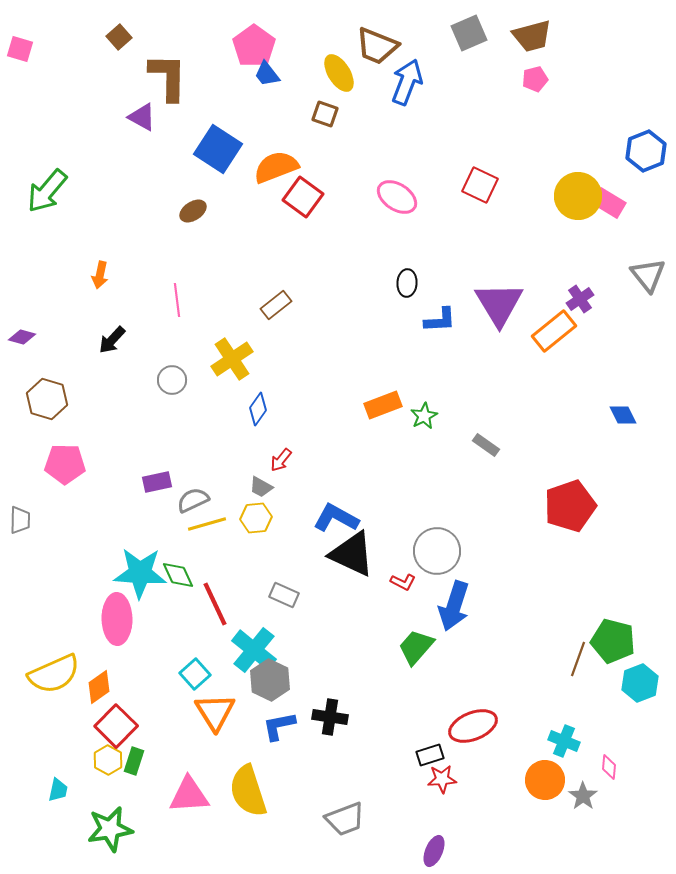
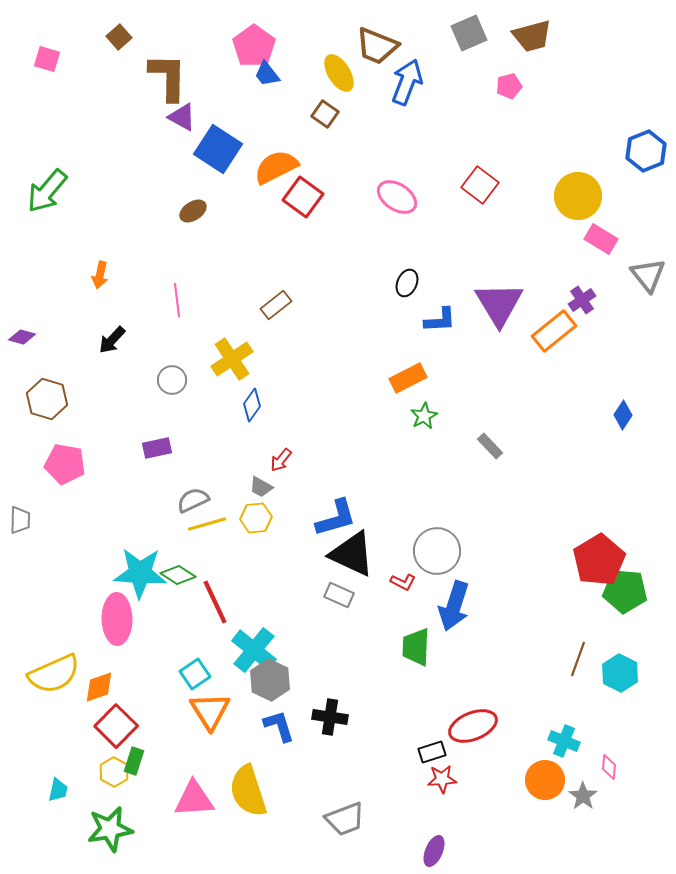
pink square at (20, 49): moved 27 px right, 10 px down
pink pentagon at (535, 79): moved 26 px left, 7 px down
brown square at (325, 114): rotated 16 degrees clockwise
purple triangle at (142, 117): moved 40 px right
orange semicircle at (276, 167): rotated 6 degrees counterclockwise
red square at (480, 185): rotated 12 degrees clockwise
pink rectangle at (609, 203): moved 8 px left, 36 px down
black ellipse at (407, 283): rotated 20 degrees clockwise
purple cross at (580, 299): moved 2 px right, 1 px down
orange rectangle at (383, 405): moved 25 px right, 27 px up; rotated 6 degrees counterclockwise
blue diamond at (258, 409): moved 6 px left, 4 px up
blue diamond at (623, 415): rotated 60 degrees clockwise
gray rectangle at (486, 445): moved 4 px right, 1 px down; rotated 12 degrees clockwise
pink pentagon at (65, 464): rotated 9 degrees clockwise
purple rectangle at (157, 482): moved 34 px up
red pentagon at (570, 506): moved 29 px right, 54 px down; rotated 12 degrees counterclockwise
blue L-shape at (336, 518): rotated 135 degrees clockwise
green diamond at (178, 575): rotated 32 degrees counterclockwise
gray rectangle at (284, 595): moved 55 px right
red line at (215, 604): moved 2 px up
green pentagon at (613, 641): moved 12 px right, 50 px up; rotated 9 degrees counterclockwise
green trapezoid at (416, 647): rotated 39 degrees counterclockwise
cyan square at (195, 674): rotated 8 degrees clockwise
cyan hexagon at (640, 683): moved 20 px left, 10 px up; rotated 12 degrees counterclockwise
orange diamond at (99, 687): rotated 16 degrees clockwise
orange triangle at (215, 712): moved 5 px left, 1 px up
blue L-shape at (279, 726): rotated 84 degrees clockwise
black rectangle at (430, 755): moved 2 px right, 3 px up
yellow hexagon at (108, 760): moved 6 px right, 12 px down
pink triangle at (189, 795): moved 5 px right, 4 px down
